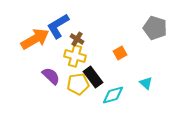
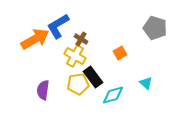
brown cross: moved 4 px right
yellow cross: rotated 15 degrees clockwise
purple semicircle: moved 8 px left, 14 px down; rotated 126 degrees counterclockwise
